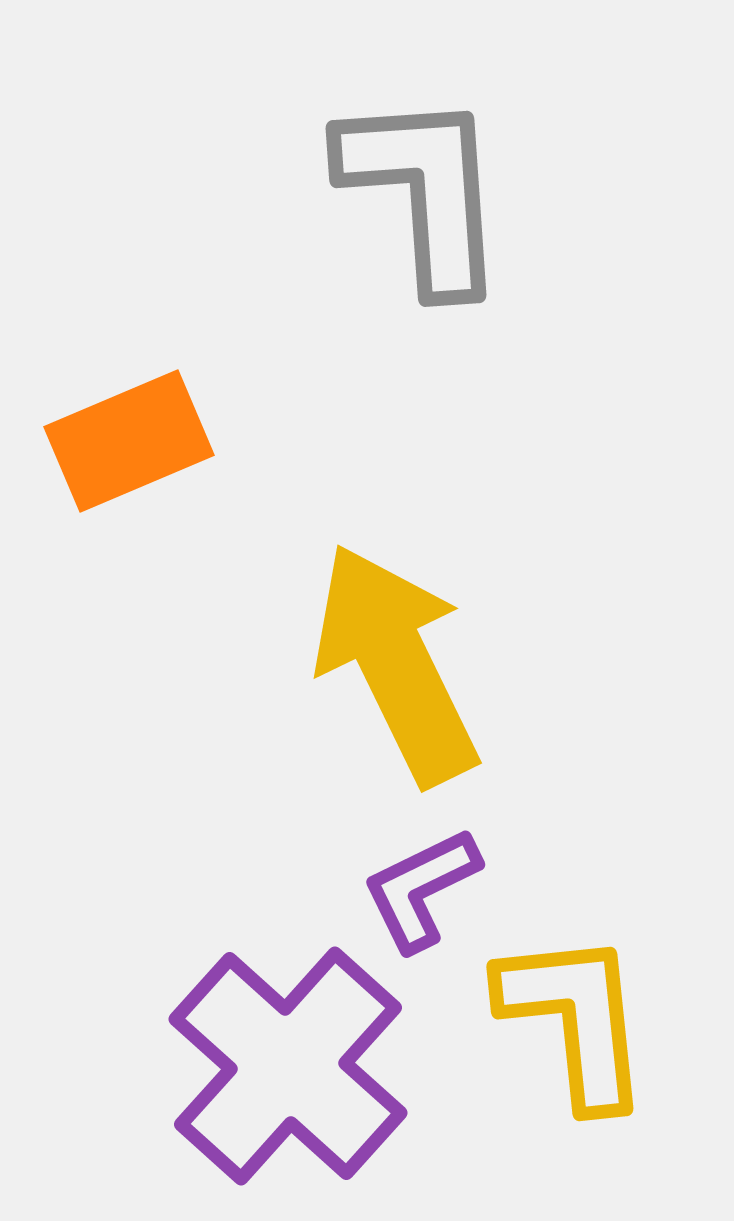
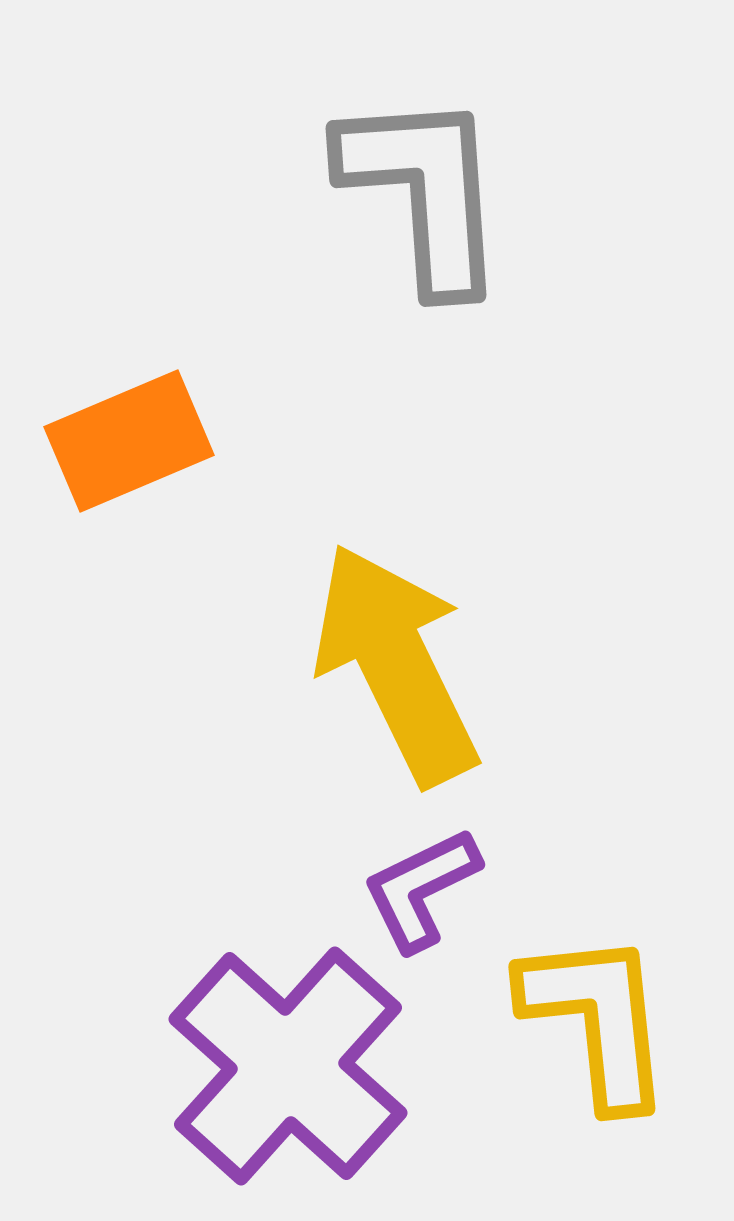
yellow L-shape: moved 22 px right
